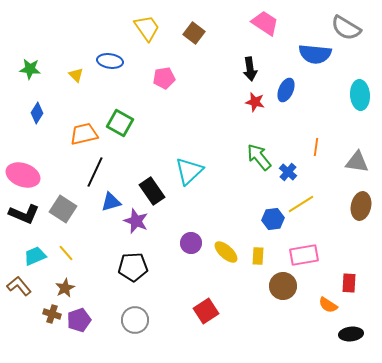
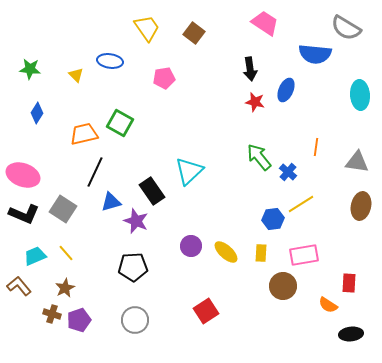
purple circle at (191, 243): moved 3 px down
yellow rectangle at (258, 256): moved 3 px right, 3 px up
